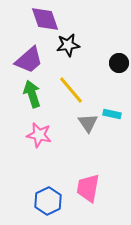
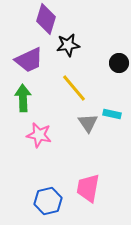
purple diamond: moved 1 px right; rotated 36 degrees clockwise
purple trapezoid: rotated 16 degrees clockwise
yellow line: moved 3 px right, 2 px up
green arrow: moved 9 px left, 4 px down; rotated 16 degrees clockwise
blue hexagon: rotated 12 degrees clockwise
